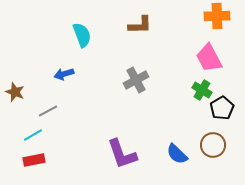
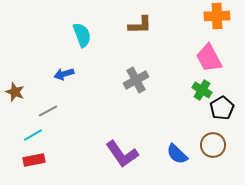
purple L-shape: rotated 16 degrees counterclockwise
